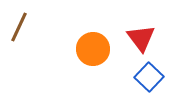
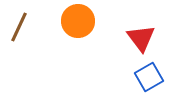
orange circle: moved 15 px left, 28 px up
blue square: rotated 16 degrees clockwise
